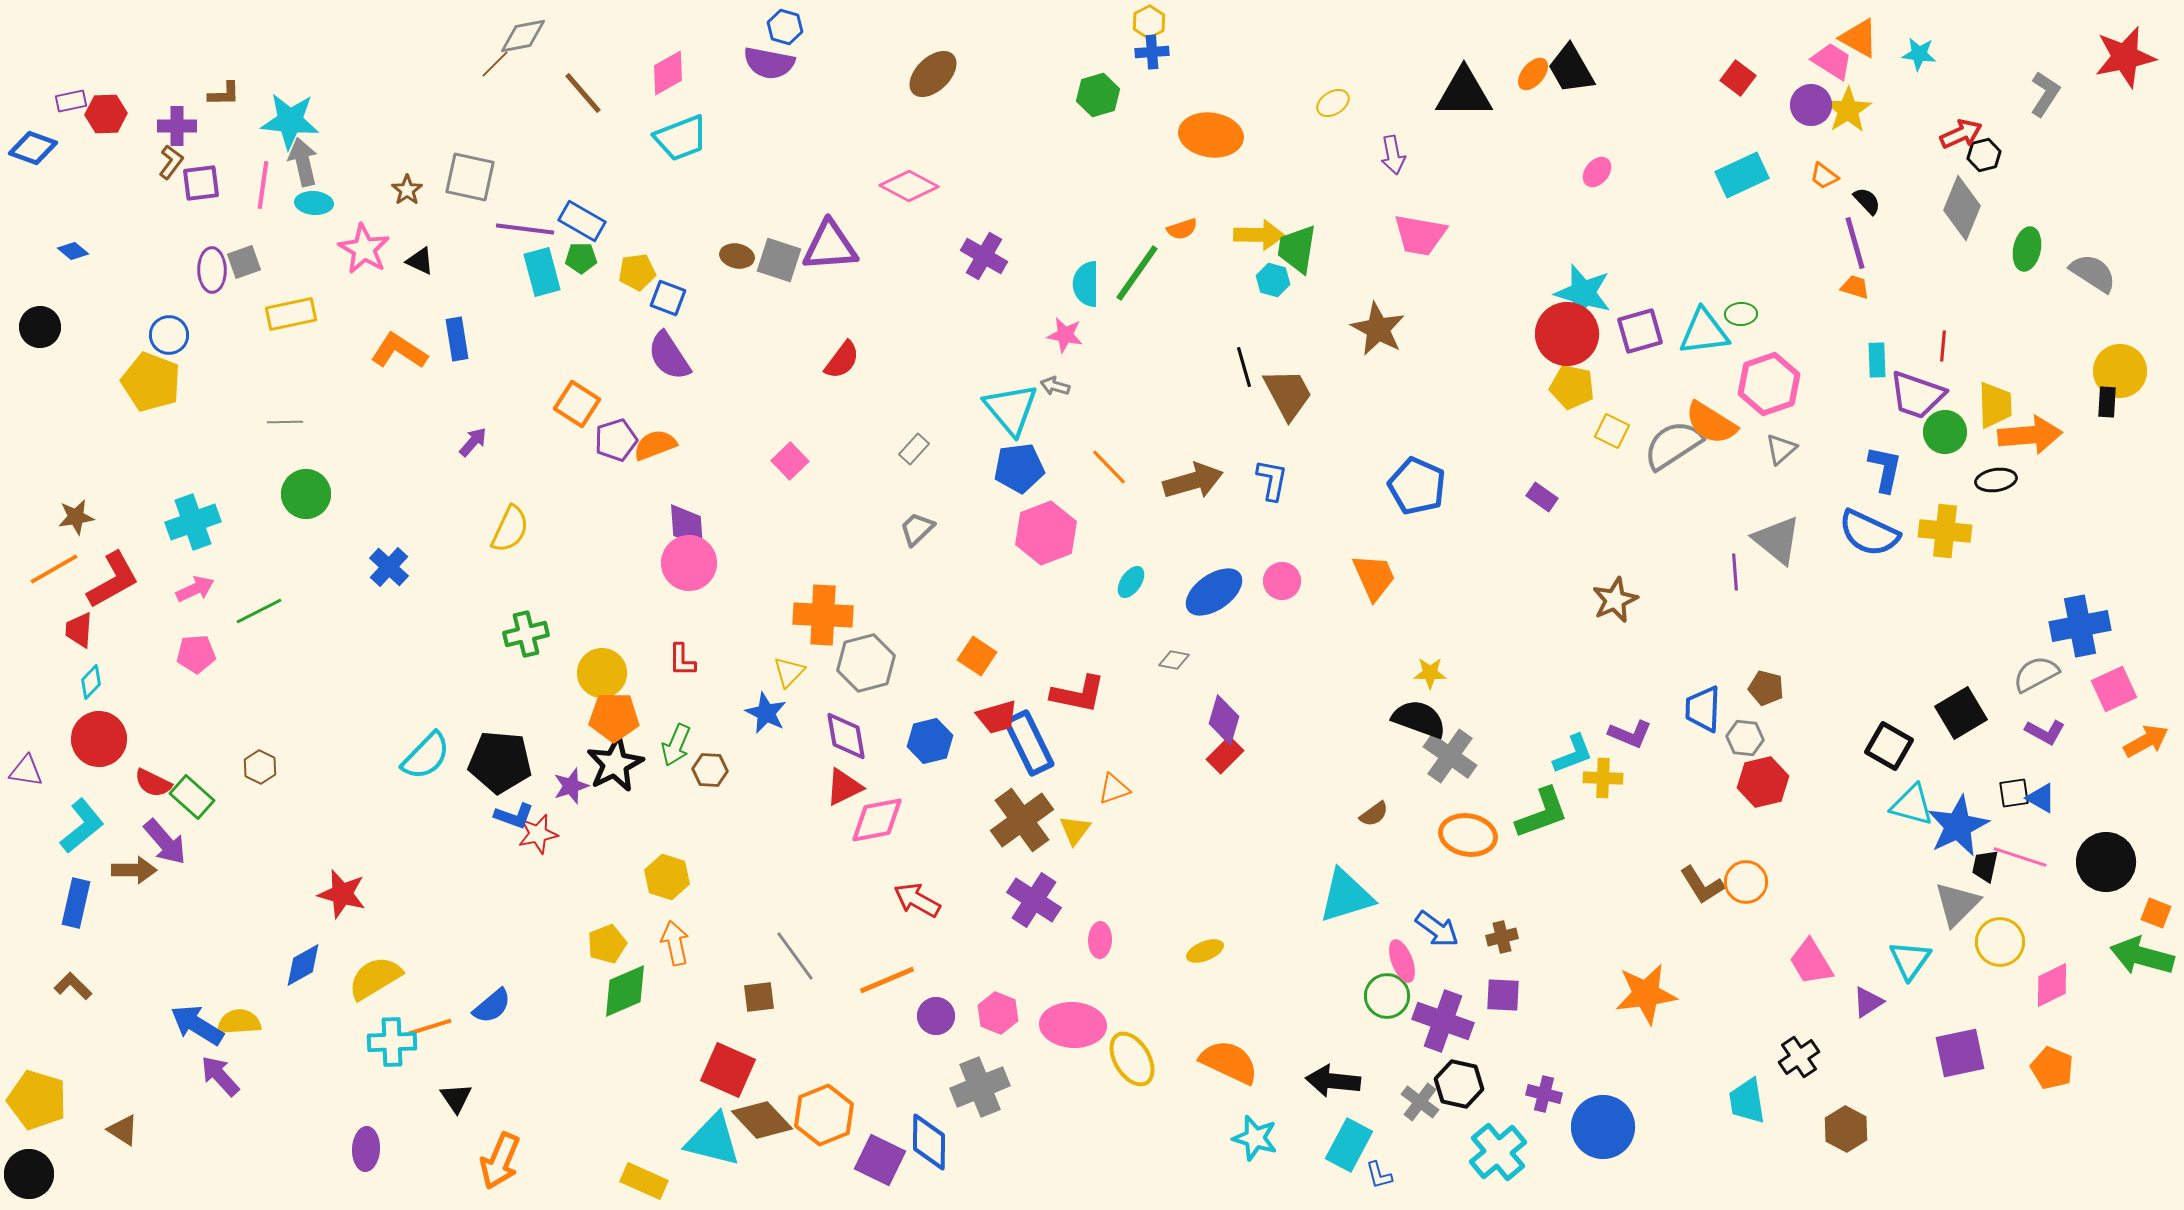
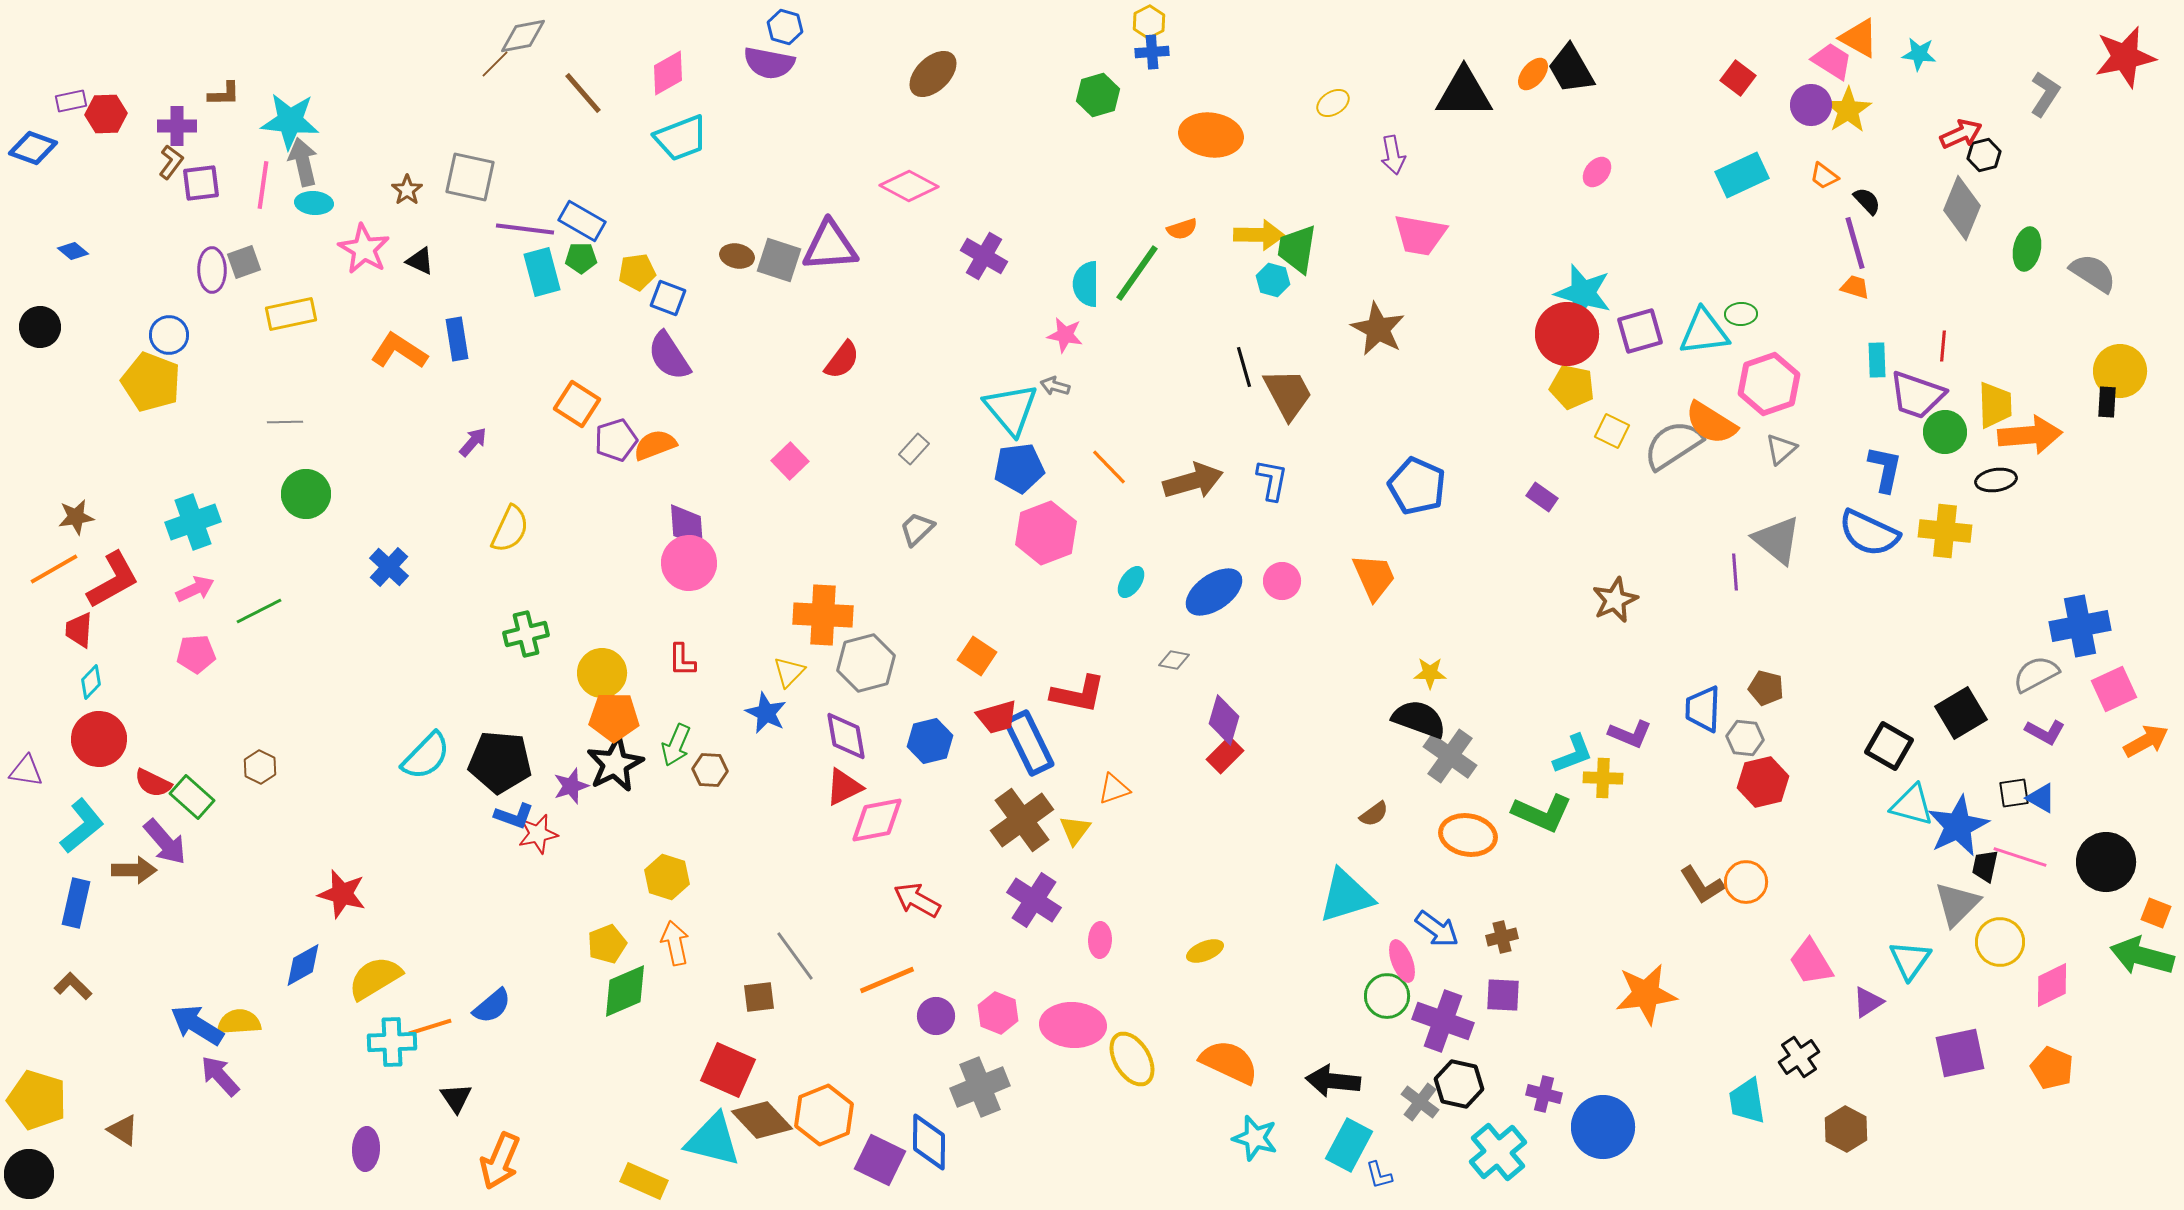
green L-shape at (1542, 813): rotated 44 degrees clockwise
